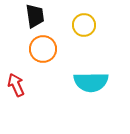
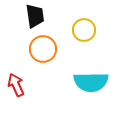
yellow circle: moved 5 px down
